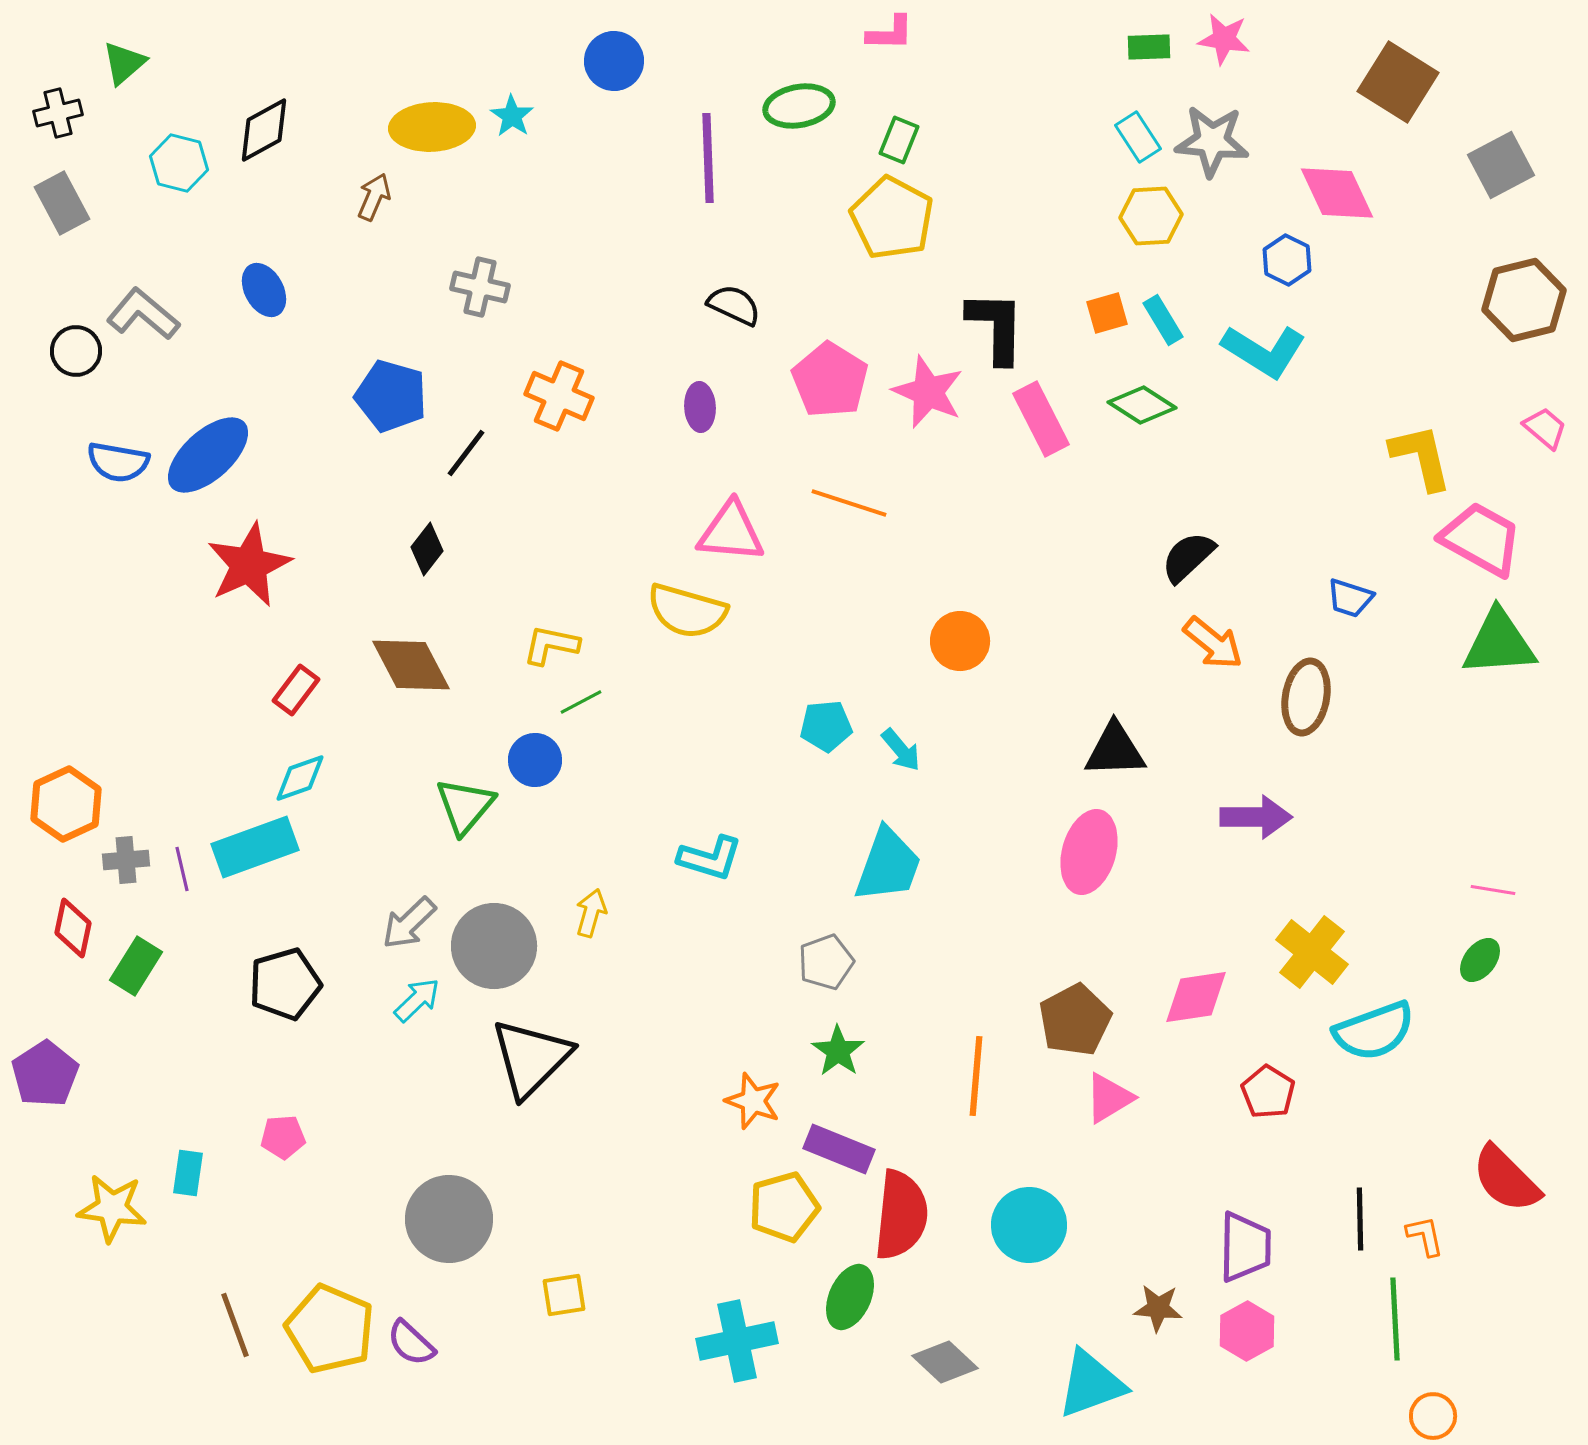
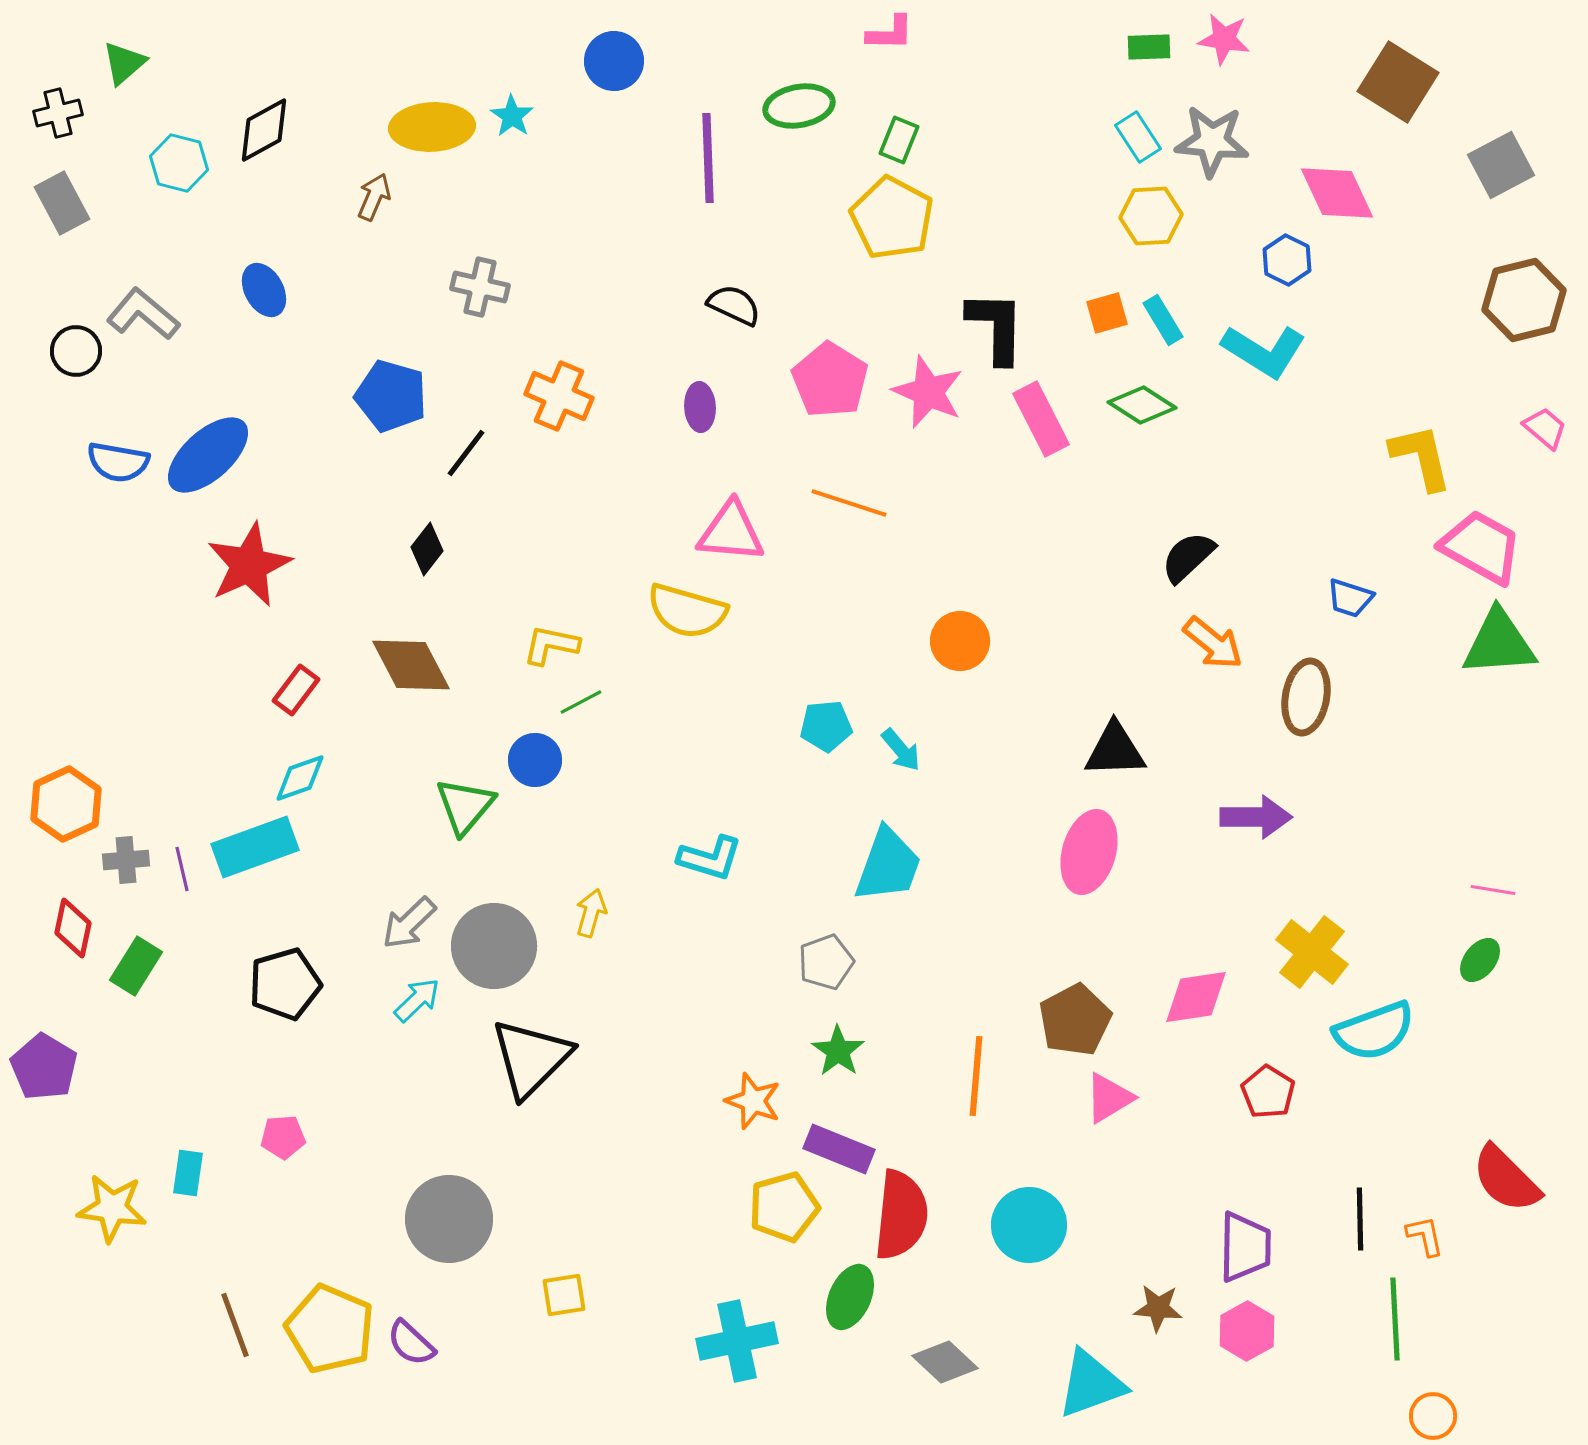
pink trapezoid at (1481, 539): moved 8 px down
purple pentagon at (45, 1074): moved 1 px left, 7 px up; rotated 8 degrees counterclockwise
